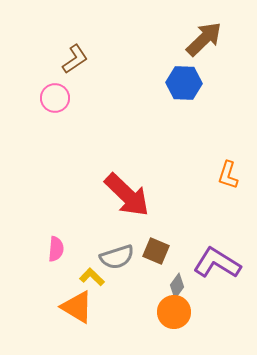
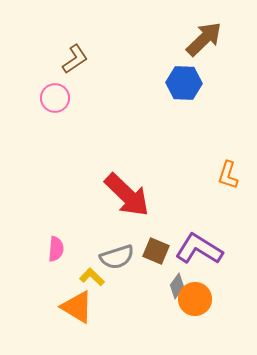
purple L-shape: moved 18 px left, 14 px up
orange circle: moved 21 px right, 13 px up
